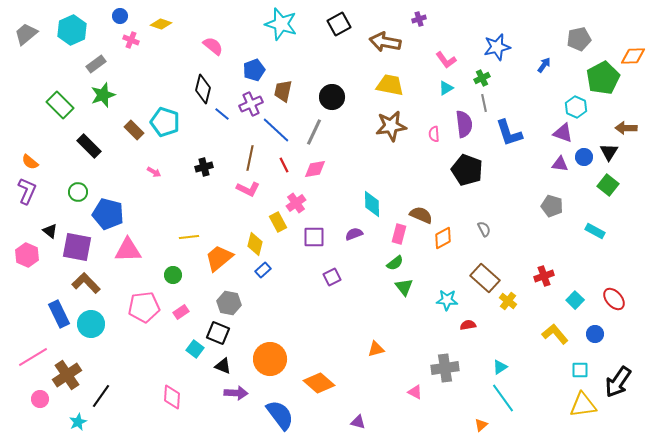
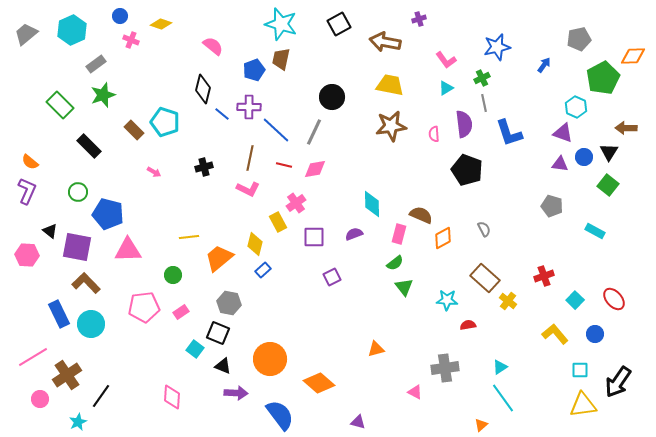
brown trapezoid at (283, 91): moved 2 px left, 32 px up
purple cross at (251, 104): moved 2 px left, 3 px down; rotated 25 degrees clockwise
red line at (284, 165): rotated 49 degrees counterclockwise
pink hexagon at (27, 255): rotated 20 degrees counterclockwise
